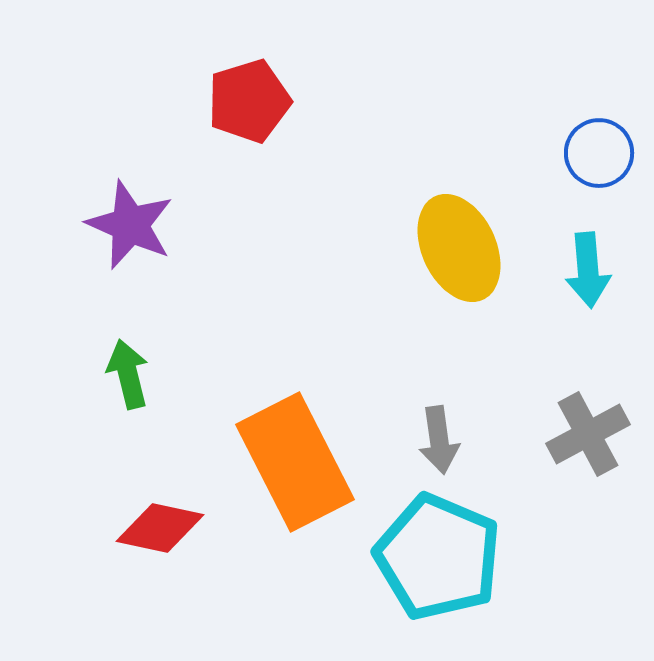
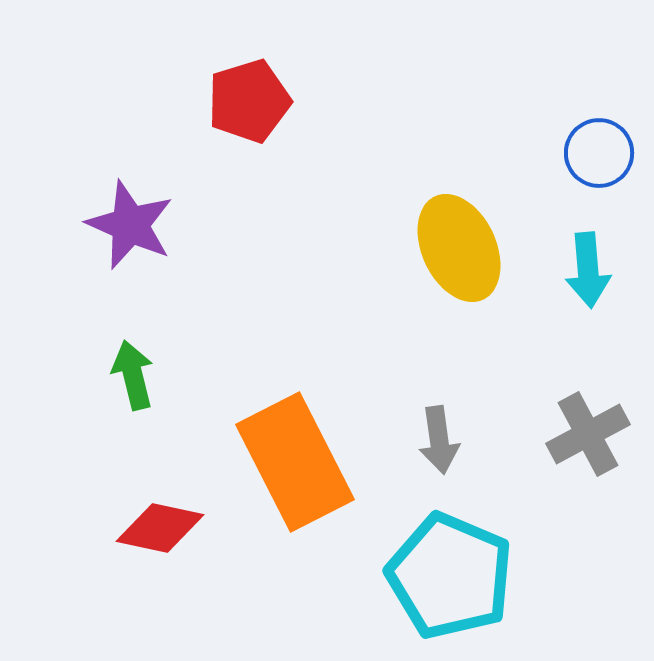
green arrow: moved 5 px right, 1 px down
cyan pentagon: moved 12 px right, 19 px down
